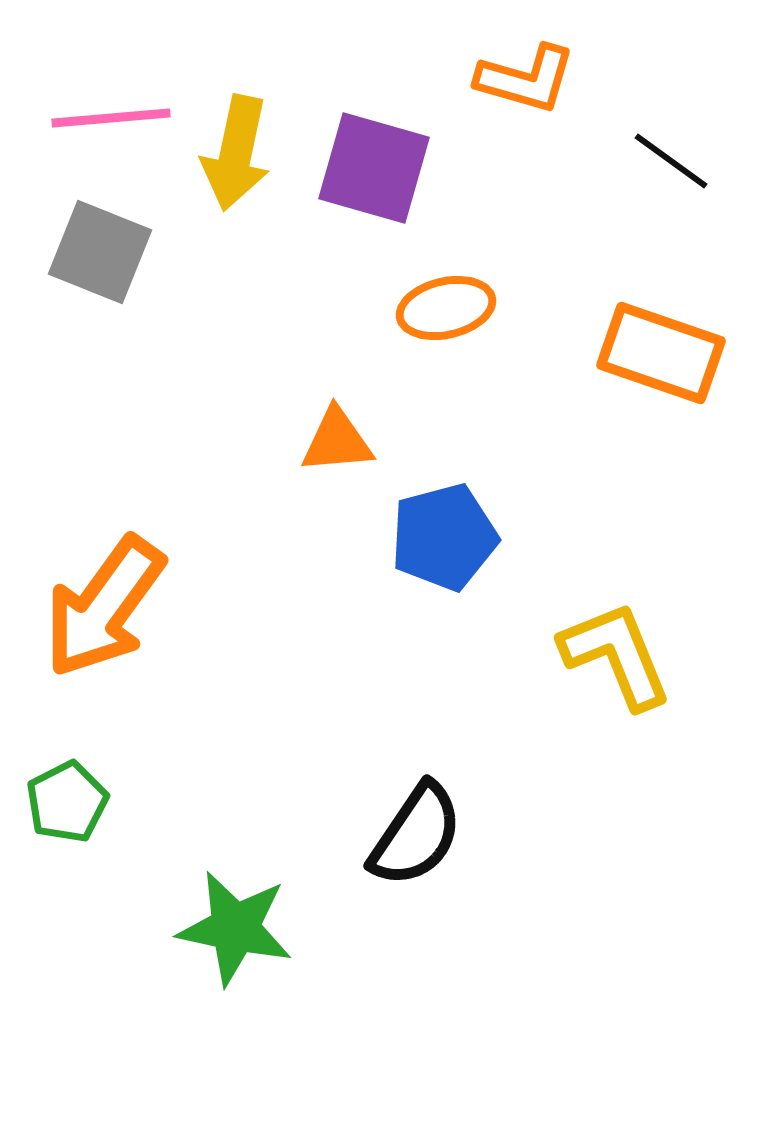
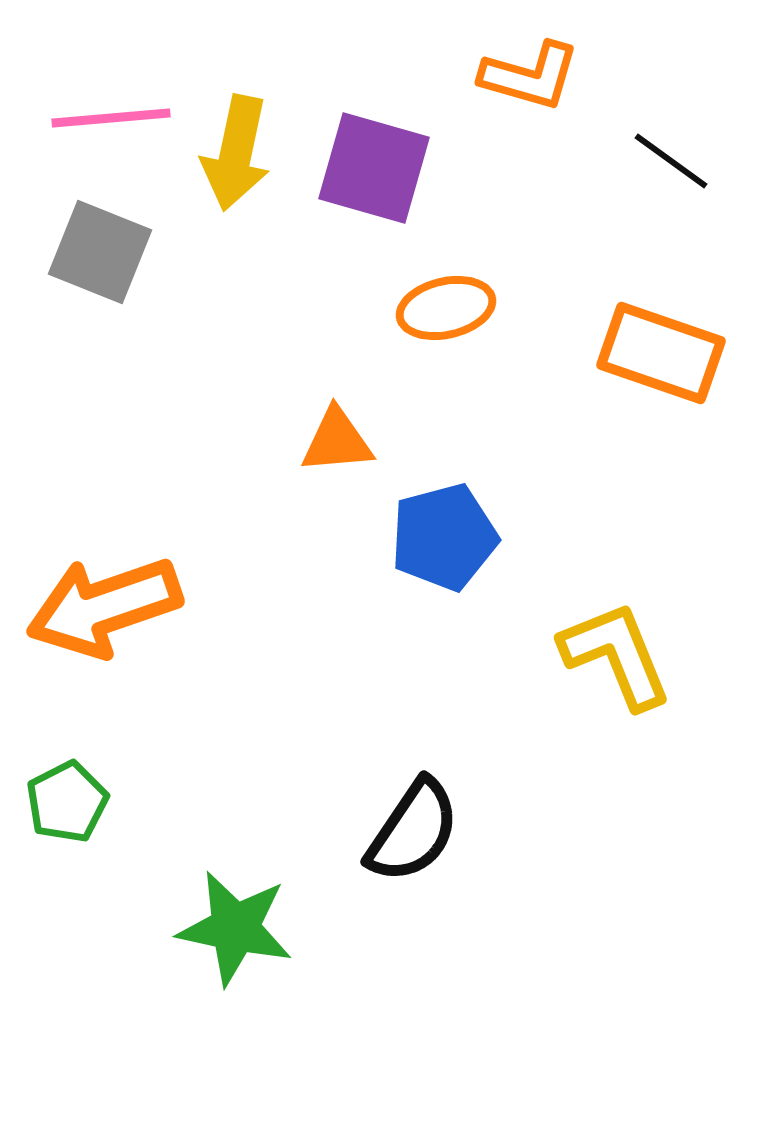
orange L-shape: moved 4 px right, 3 px up
orange arrow: rotated 35 degrees clockwise
black semicircle: moved 3 px left, 4 px up
